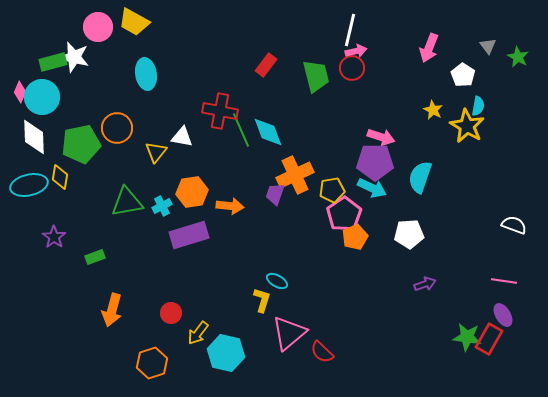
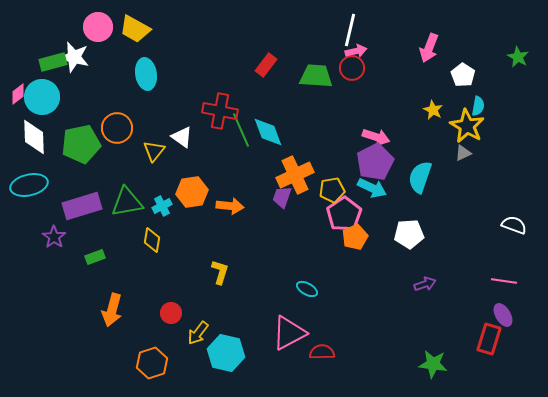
yellow trapezoid at (134, 22): moved 1 px right, 7 px down
gray triangle at (488, 46): moved 25 px left, 107 px down; rotated 42 degrees clockwise
green trapezoid at (316, 76): rotated 72 degrees counterclockwise
pink diamond at (20, 92): moved 2 px left, 2 px down; rotated 30 degrees clockwise
white triangle at (182, 137): rotated 25 degrees clockwise
pink arrow at (381, 137): moved 5 px left
yellow triangle at (156, 152): moved 2 px left, 1 px up
purple pentagon at (375, 162): rotated 27 degrees counterclockwise
yellow diamond at (60, 177): moved 92 px right, 63 px down
purple trapezoid at (275, 194): moved 7 px right, 3 px down
purple rectangle at (189, 235): moved 107 px left, 29 px up
cyan ellipse at (277, 281): moved 30 px right, 8 px down
yellow L-shape at (262, 300): moved 42 px left, 28 px up
pink triangle at (289, 333): rotated 12 degrees clockwise
green star at (467, 337): moved 34 px left, 27 px down
red rectangle at (489, 339): rotated 12 degrees counterclockwise
red semicircle at (322, 352): rotated 135 degrees clockwise
